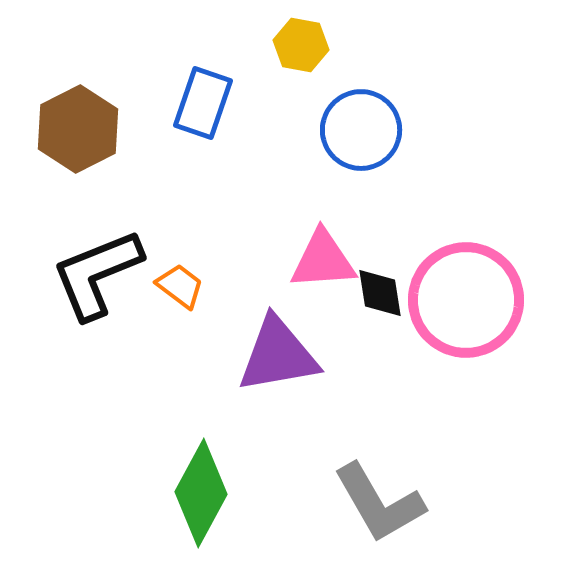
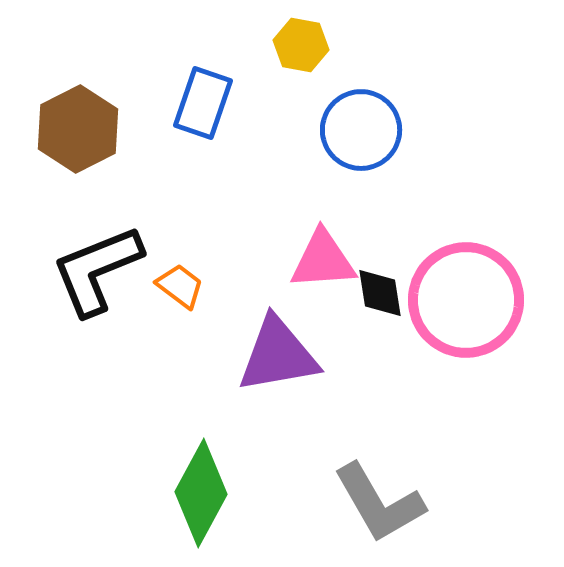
black L-shape: moved 4 px up
